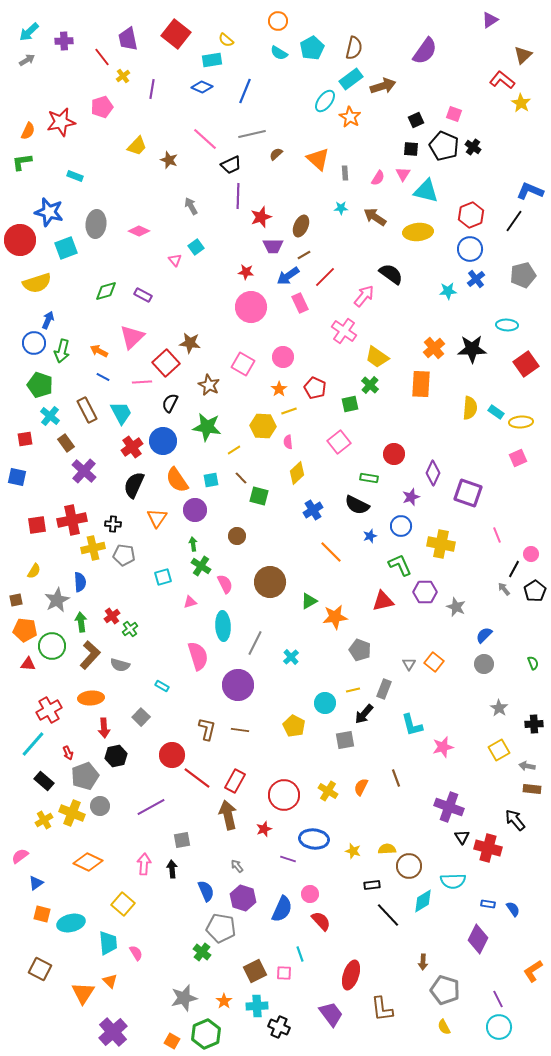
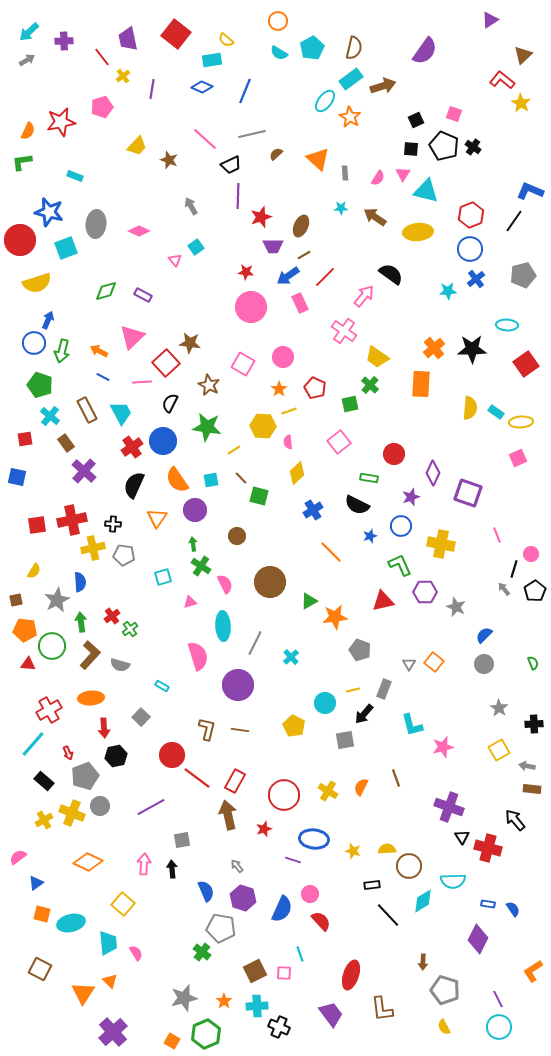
black line at (514, 569): rotated 12 degrees counterclockwise
pink semicircle at (20, 856): moved 2 px left, 1 px down
purple line at (288, 859): moved 5 px right, 1 px down
